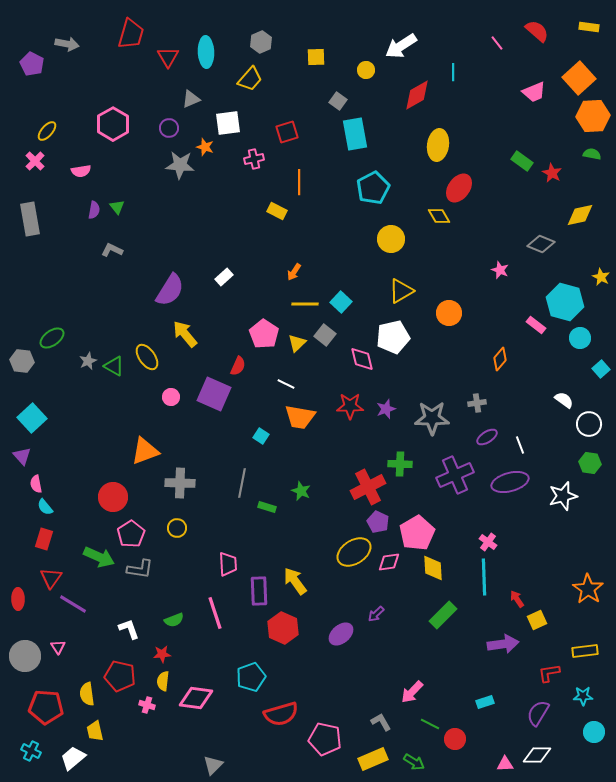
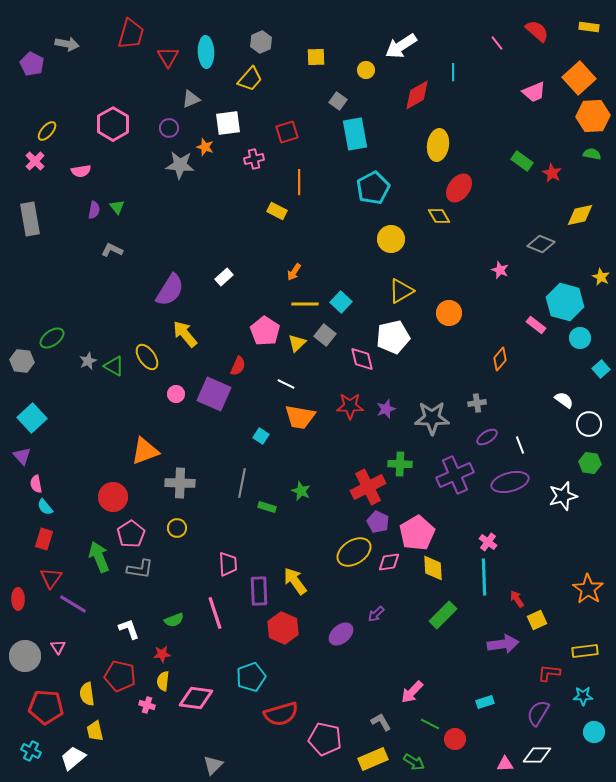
pink pentagon at (264, 334): moved 1 px right, 3 px up
pink circle at (171, 397): moved 5 px right, 3 px up
green arrow at (99, 557): rotated 136 degrees counterclockwise
red L-shape at (549, 673): rotated 15 degrees clockwise
